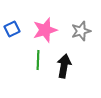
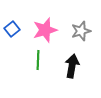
blue square: rotated 14 degrees counterclockwise
black arrow: moved 8 px right
